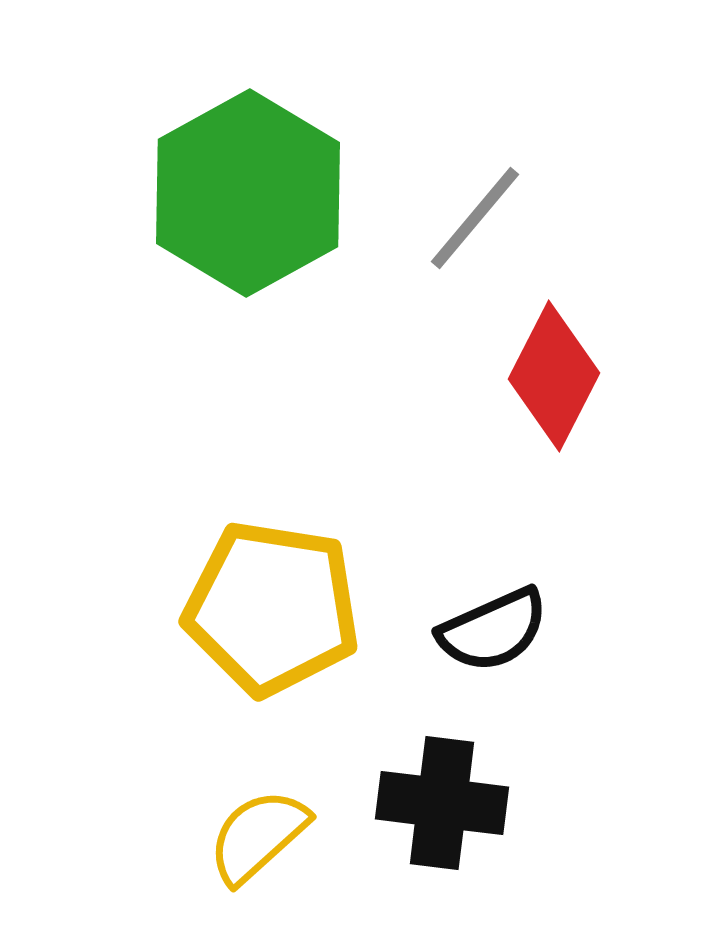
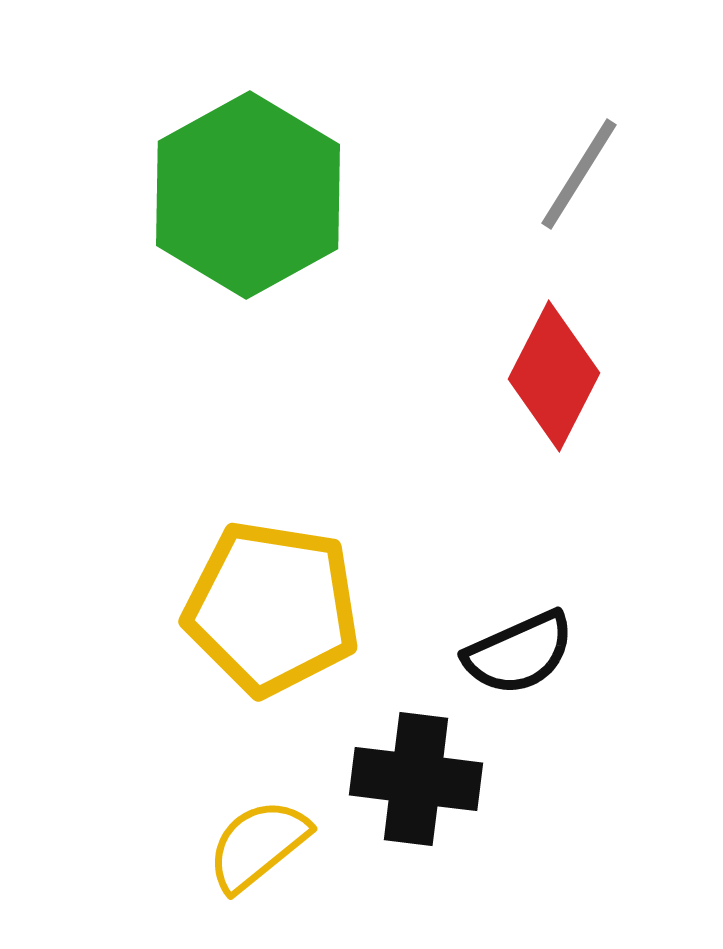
green hexagon: moved 2 px down
gray line: moved 104 px right, 44 px up; rotated 8 degrees counterclockwise
black semicircle: moved 26 px right, 23 px down
black cross: moved 26 px left, 24 px up
yellow semicircle: moved 9 px down; rotated 3 degrees clockwise
